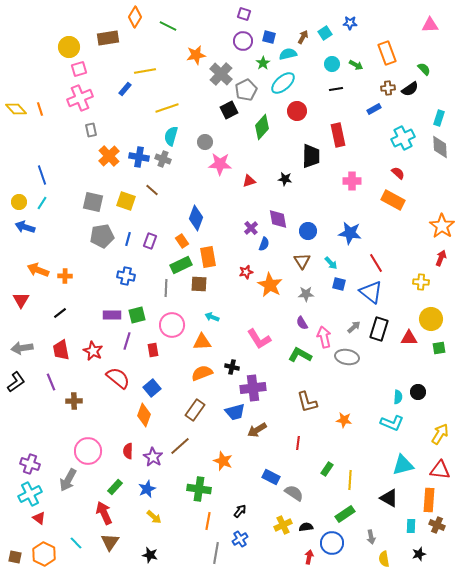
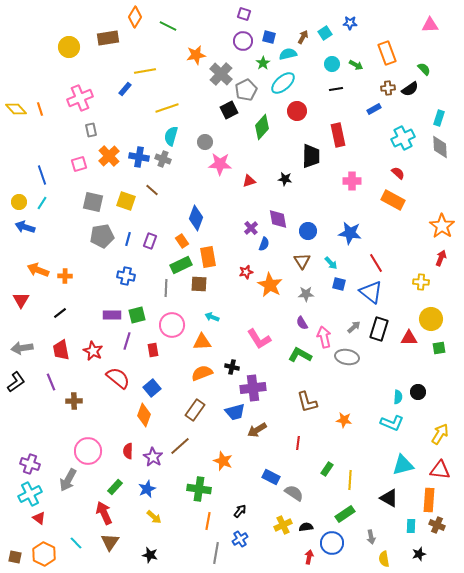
pink square at (79, 69): moved 95 px down
